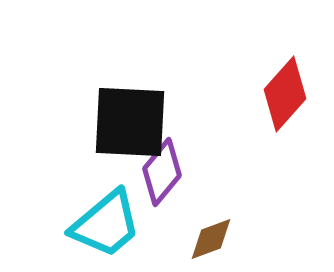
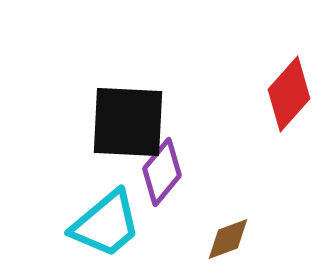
red diamond: moved 4 px right
black square: moved 2 px left
brown diamond: moved 17 px right
